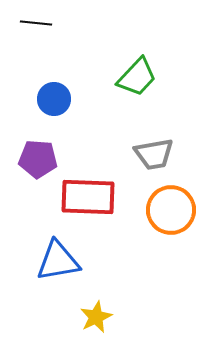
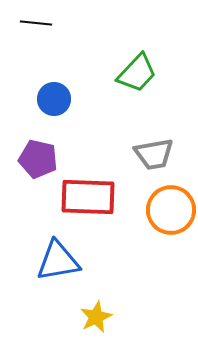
green trapezoid: moved 4 px up
purple pentagon: rotated 9 degrees clockwise
